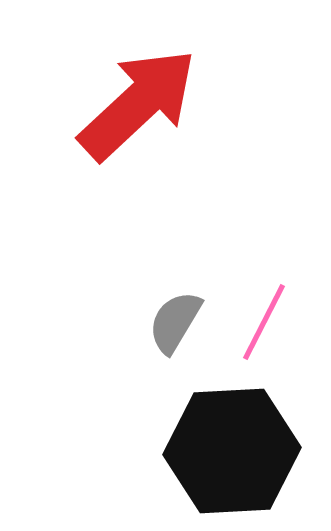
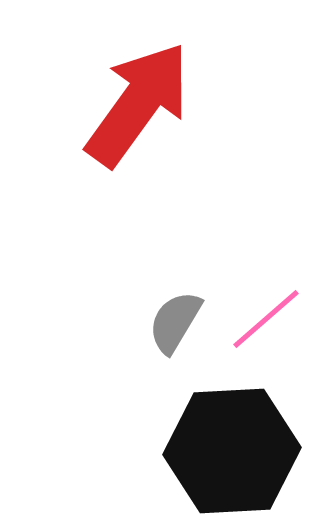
red arrow: rotated 11 degrees counterclockwise
pink line: moved 2 px right, 3 px up; rotated 22 degrees clockwise
